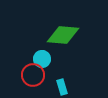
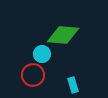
cyan circle: moved 5 px up
cyan rectangle: moved 11 px right, 2 px up
